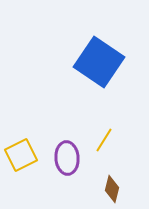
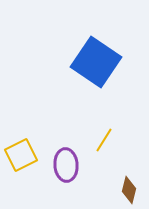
blue square: moved 3 px left
purple ellipse: moved 1 px left, 7 px down
brown diamond: moved 17 px right, 1 px down
